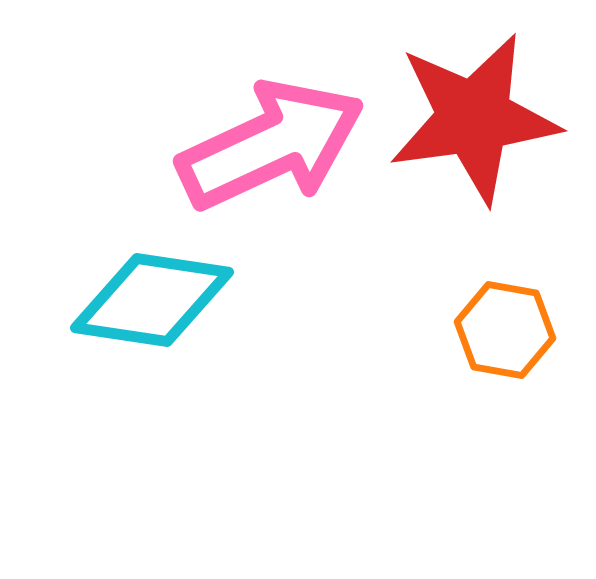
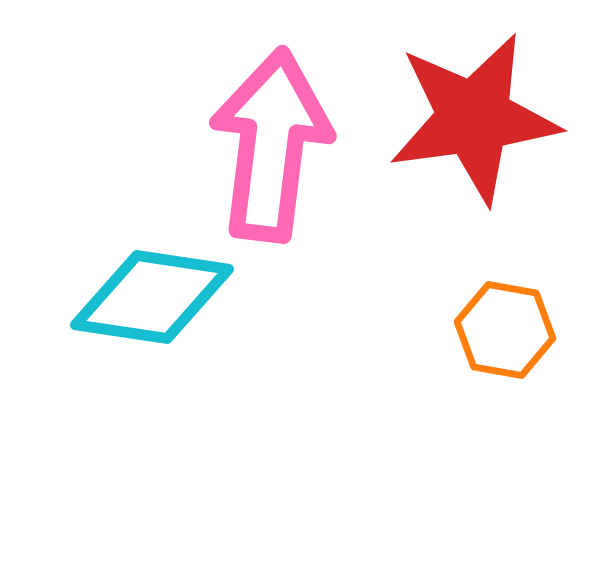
pink arrow: rotated 58 degrees counterclockwise
cyan diamond: moved 3 px up
